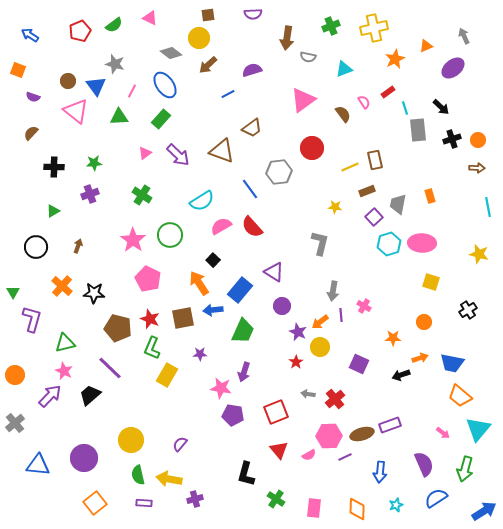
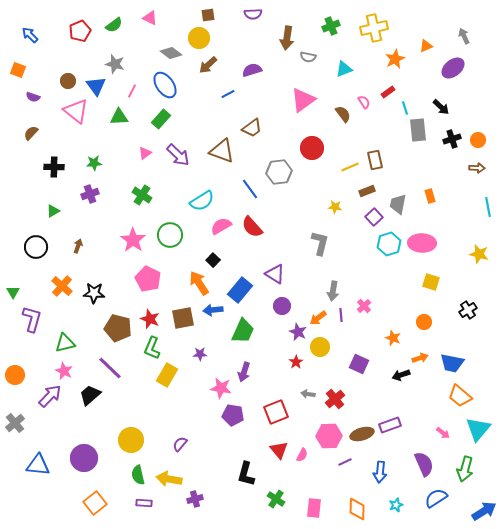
blue arrow at (30, 35): rotated 12 degrees clockwise
purple triangle at (274, 272): moved 1 px right, 2 px down
pink cross at (364, 306): rotated 16 degrees clockwise
orange arrow at (320, 322): moved 2 px left, 4 px up
orange star at (393, 338): rotated 21 degrees clockwise
pink semicircle at (309, 455): moved 7 px left; rotated 32 degrees counterclockwise
purple line at (345, 457): moved 5 px down
